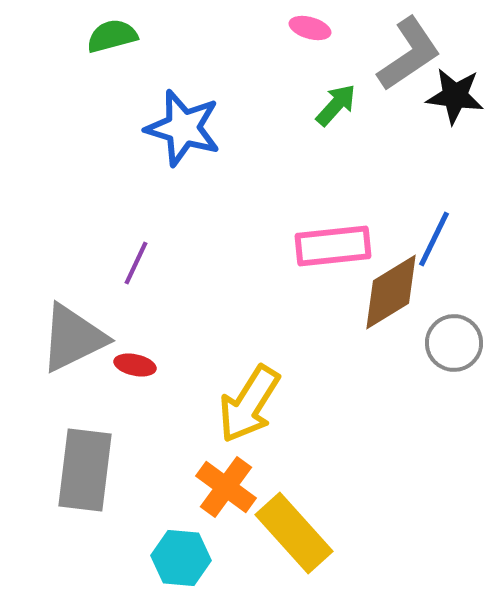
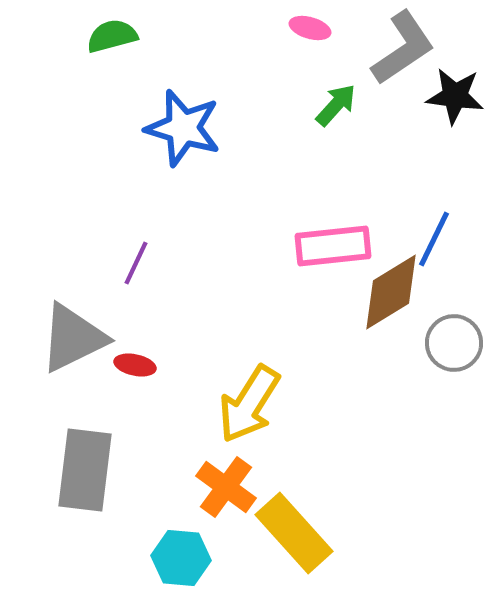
gray L-shape: moved 6 px left, 6 px up
